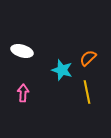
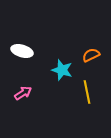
orange semicircle: moved 3 px right, 3 px up; rotated 18 degrees clockwise
pink arrow: rotated 54 degrees clockwise
